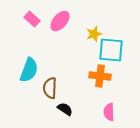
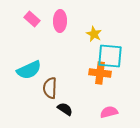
pink ellipse: rotated 40 degrees counterclockwise
yellow star: rotated 28 degrees counterclockwise
cyan square: moved 1 px left, 6 px down
cyan semicircle: rotated 45 degrees clockwise
orange cross: moved 3 px up
pink semicircle: rotated 78 degrees clockwise
